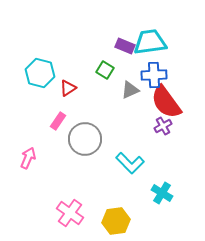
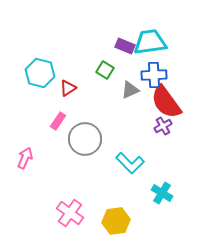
pink arrow: moved 3 px left
